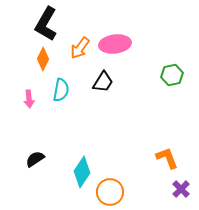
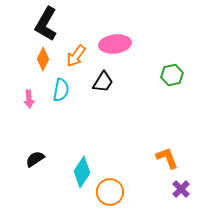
orange arrow: moved 4 px left, 8 px down
